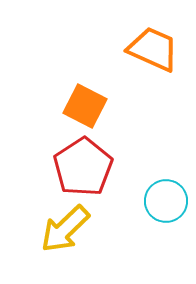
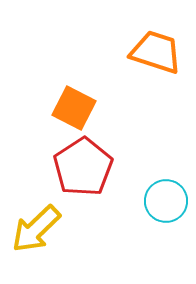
orange trapezoid: moved 3 px right, 3 px down; rotated 6 degrees counterclockwise
orange square: moved 11 px left, 2 px down
yellow arrow: moved 29 px left
